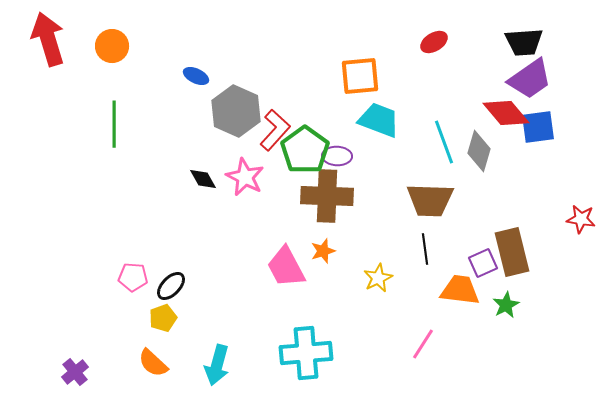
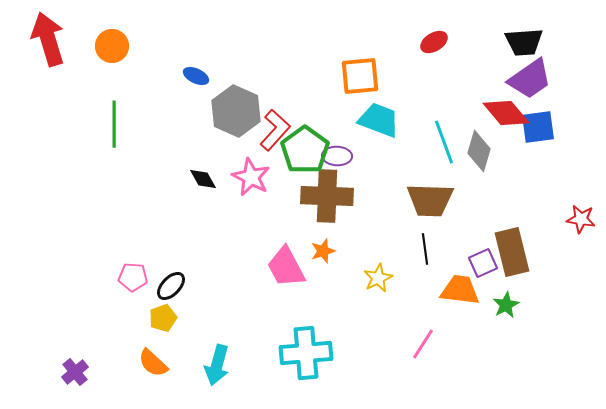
pink star: moved 6 px right
